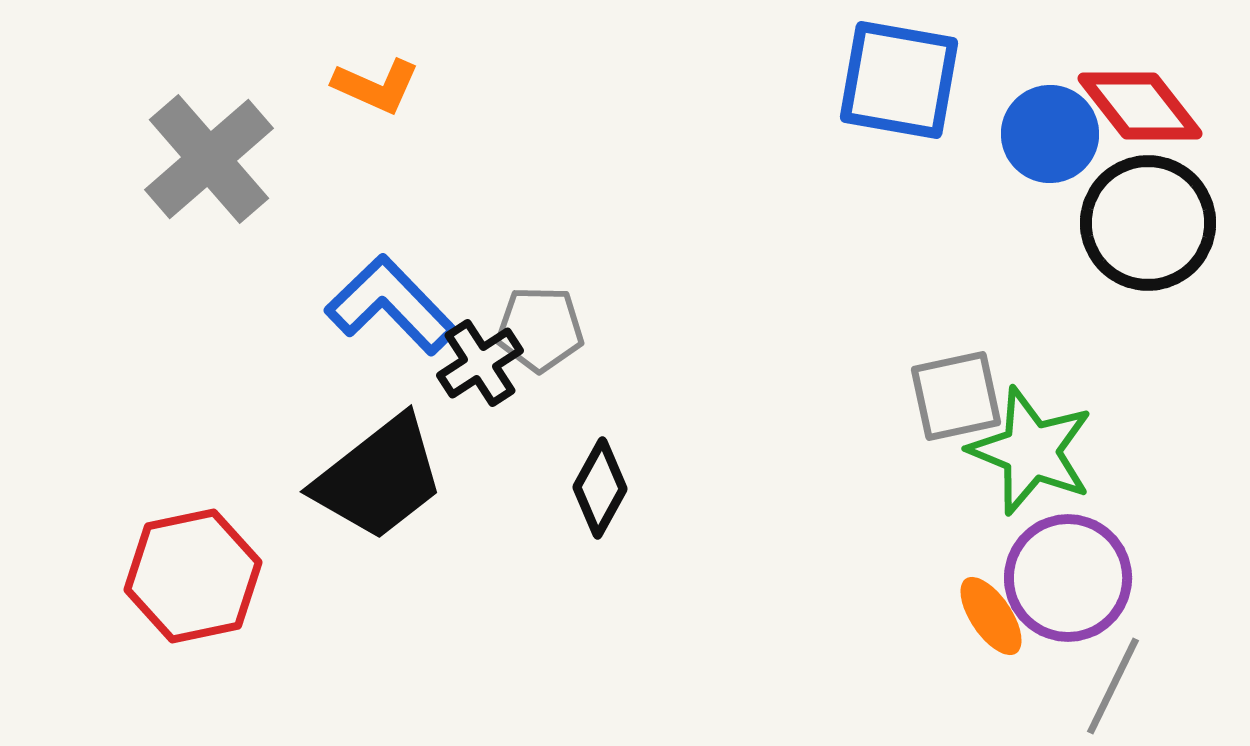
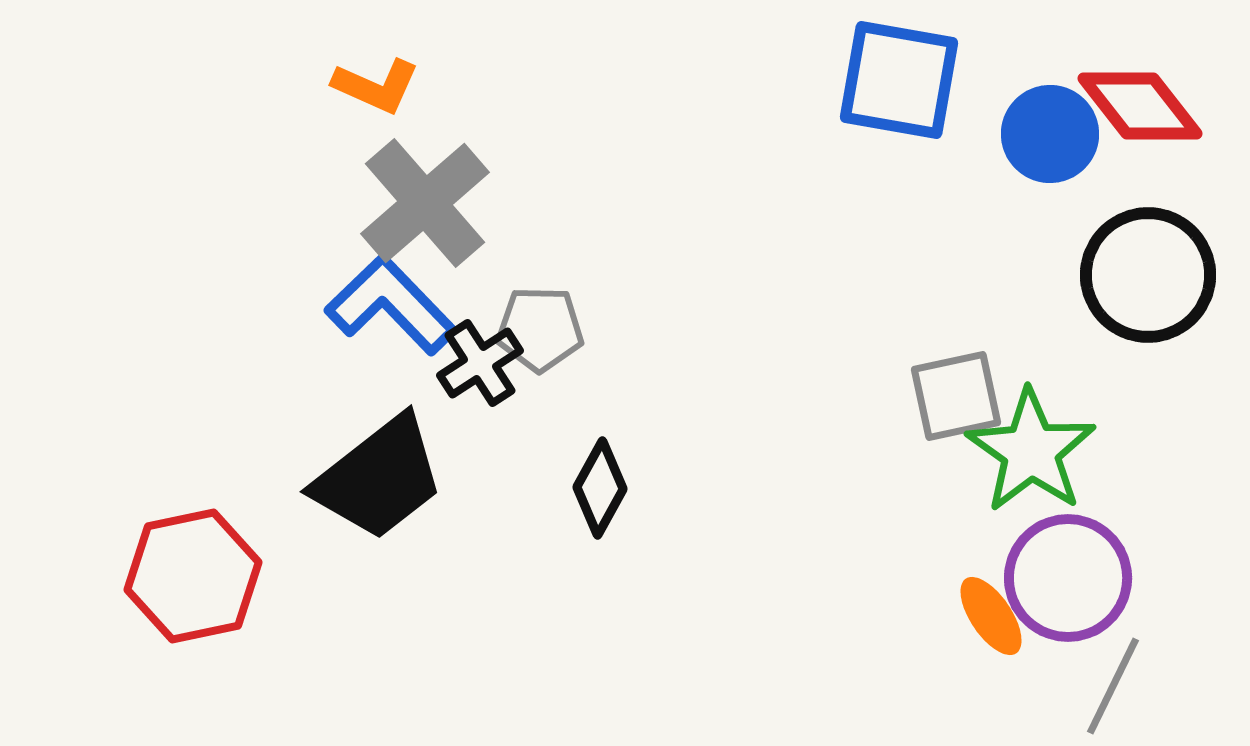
gray cross: moved 216 px right, 44 px down
black circle: moved 52 px down
green star: rotated 13 degrees clockwise
